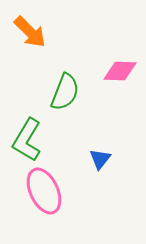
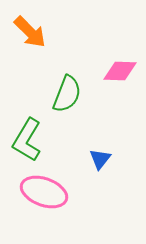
green semicircle: moved 2 px right, 2 px down
pink ellipse: moved 1 px down; rotated 45 degrees counterclockwise
